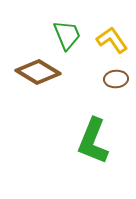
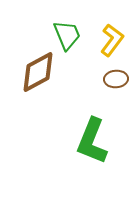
yellow L-shape: rotated 72 degrees clockwise
brown diamond: rotated 60 degrees counterclockwise
green L-shape: moved 1 px left
